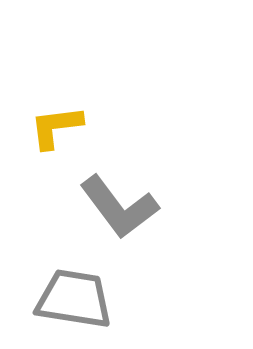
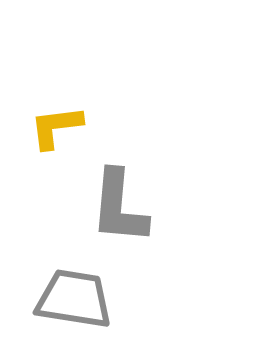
gray L-shape: rotated 42 degrees clockwise
